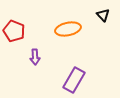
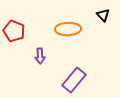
orange ellipse: rotated 10 degrees clockwise
purple arrow: moved 5 px right, 1 px up
purple rectangle: rotated 10 degrees clockwise
